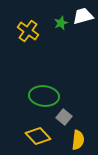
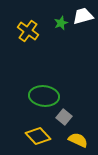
yellow semicircle: rotated 72 degrees counterclockwise
